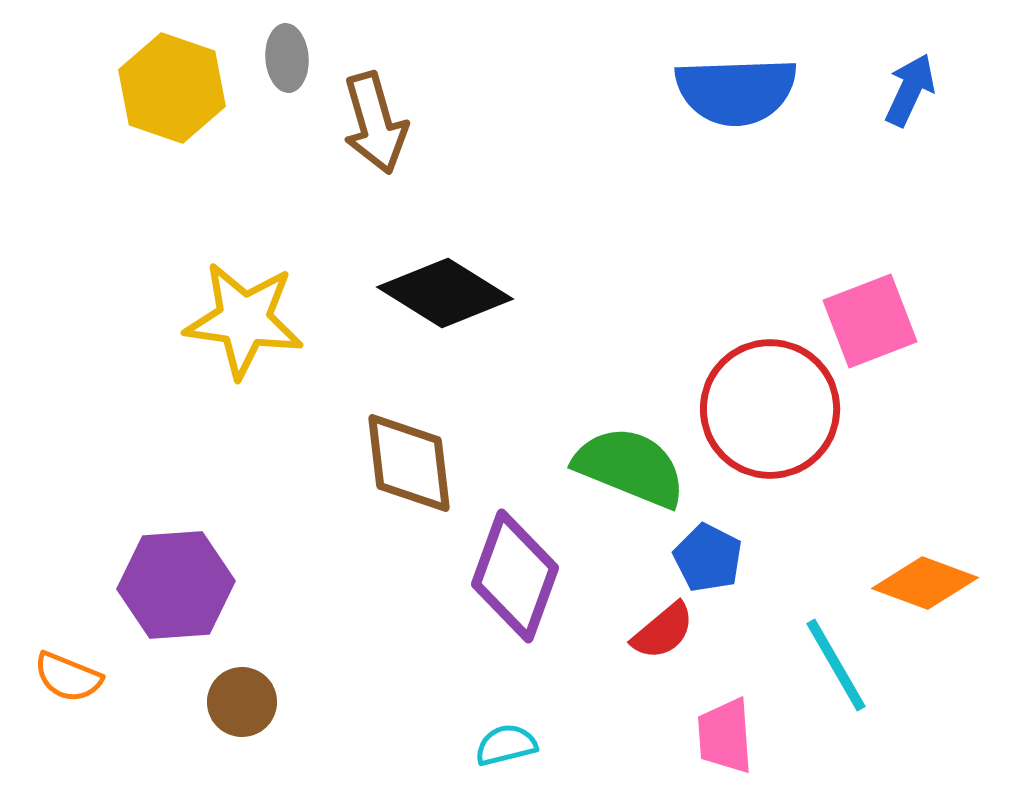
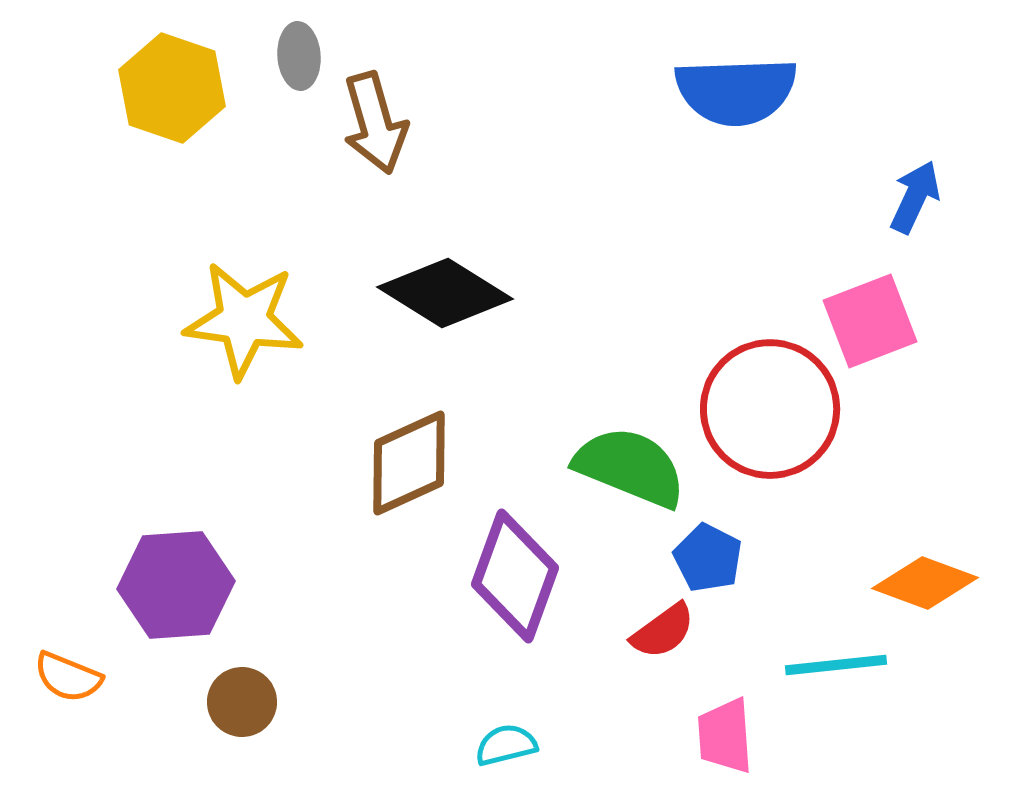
gray ellipse: moved 12 px right, 2 px up
blue arrow: moved 5 px right, 107 px down
brown diamond: rotated 72 degrees clockwise
red semicircle: rotated 4 degrees clockwise
cyan line: rotated 66 degrees counterclockwise
